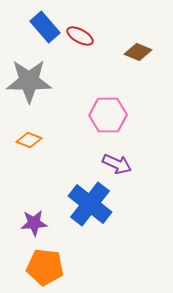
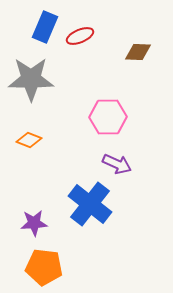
blue rectangle: rotated 64 degrees clockwise
red ellipse: rotated 52 degrees counterclockwise
brown diamond: rotated 20 degrees counterclockwise
gray star: moved 2 px right, 2 px up
pink hexagon: moved 2 px down
orange pentagon: moved 1 px left
